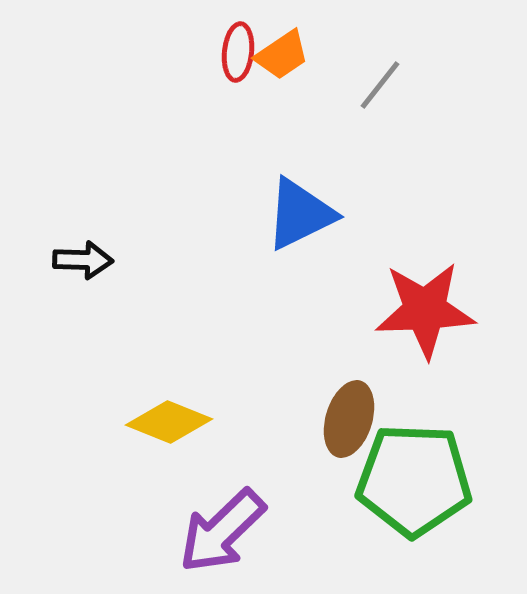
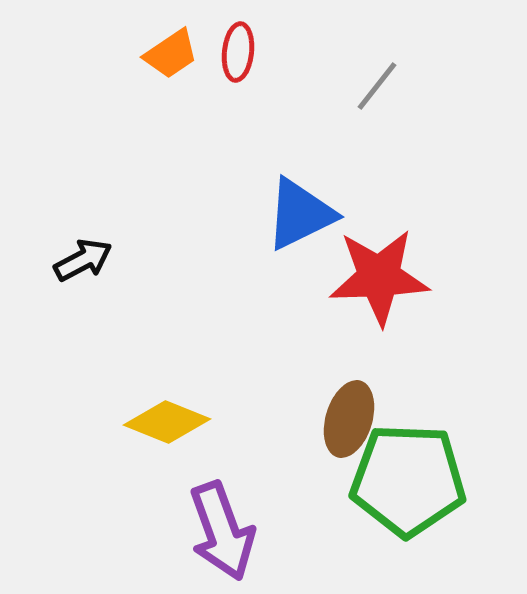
orange trapezoid: moved 111 px left, 1 px up
gray line: moved 3 px left, 1 px down
black arrow: rotated 30 degrees counterclockwise
red star: moved 46 px left, 33 px up
yellow diamond: moved 2 px left
green pentagon: moved 6 px left
purple arrow: rotated 66 degrees counterclockwise
